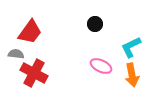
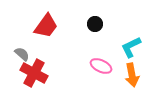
red trapezoid: moved 16 px right, 6 px up
gray semicircle: moved 6 px right; rotated 35 degrees clockwise
